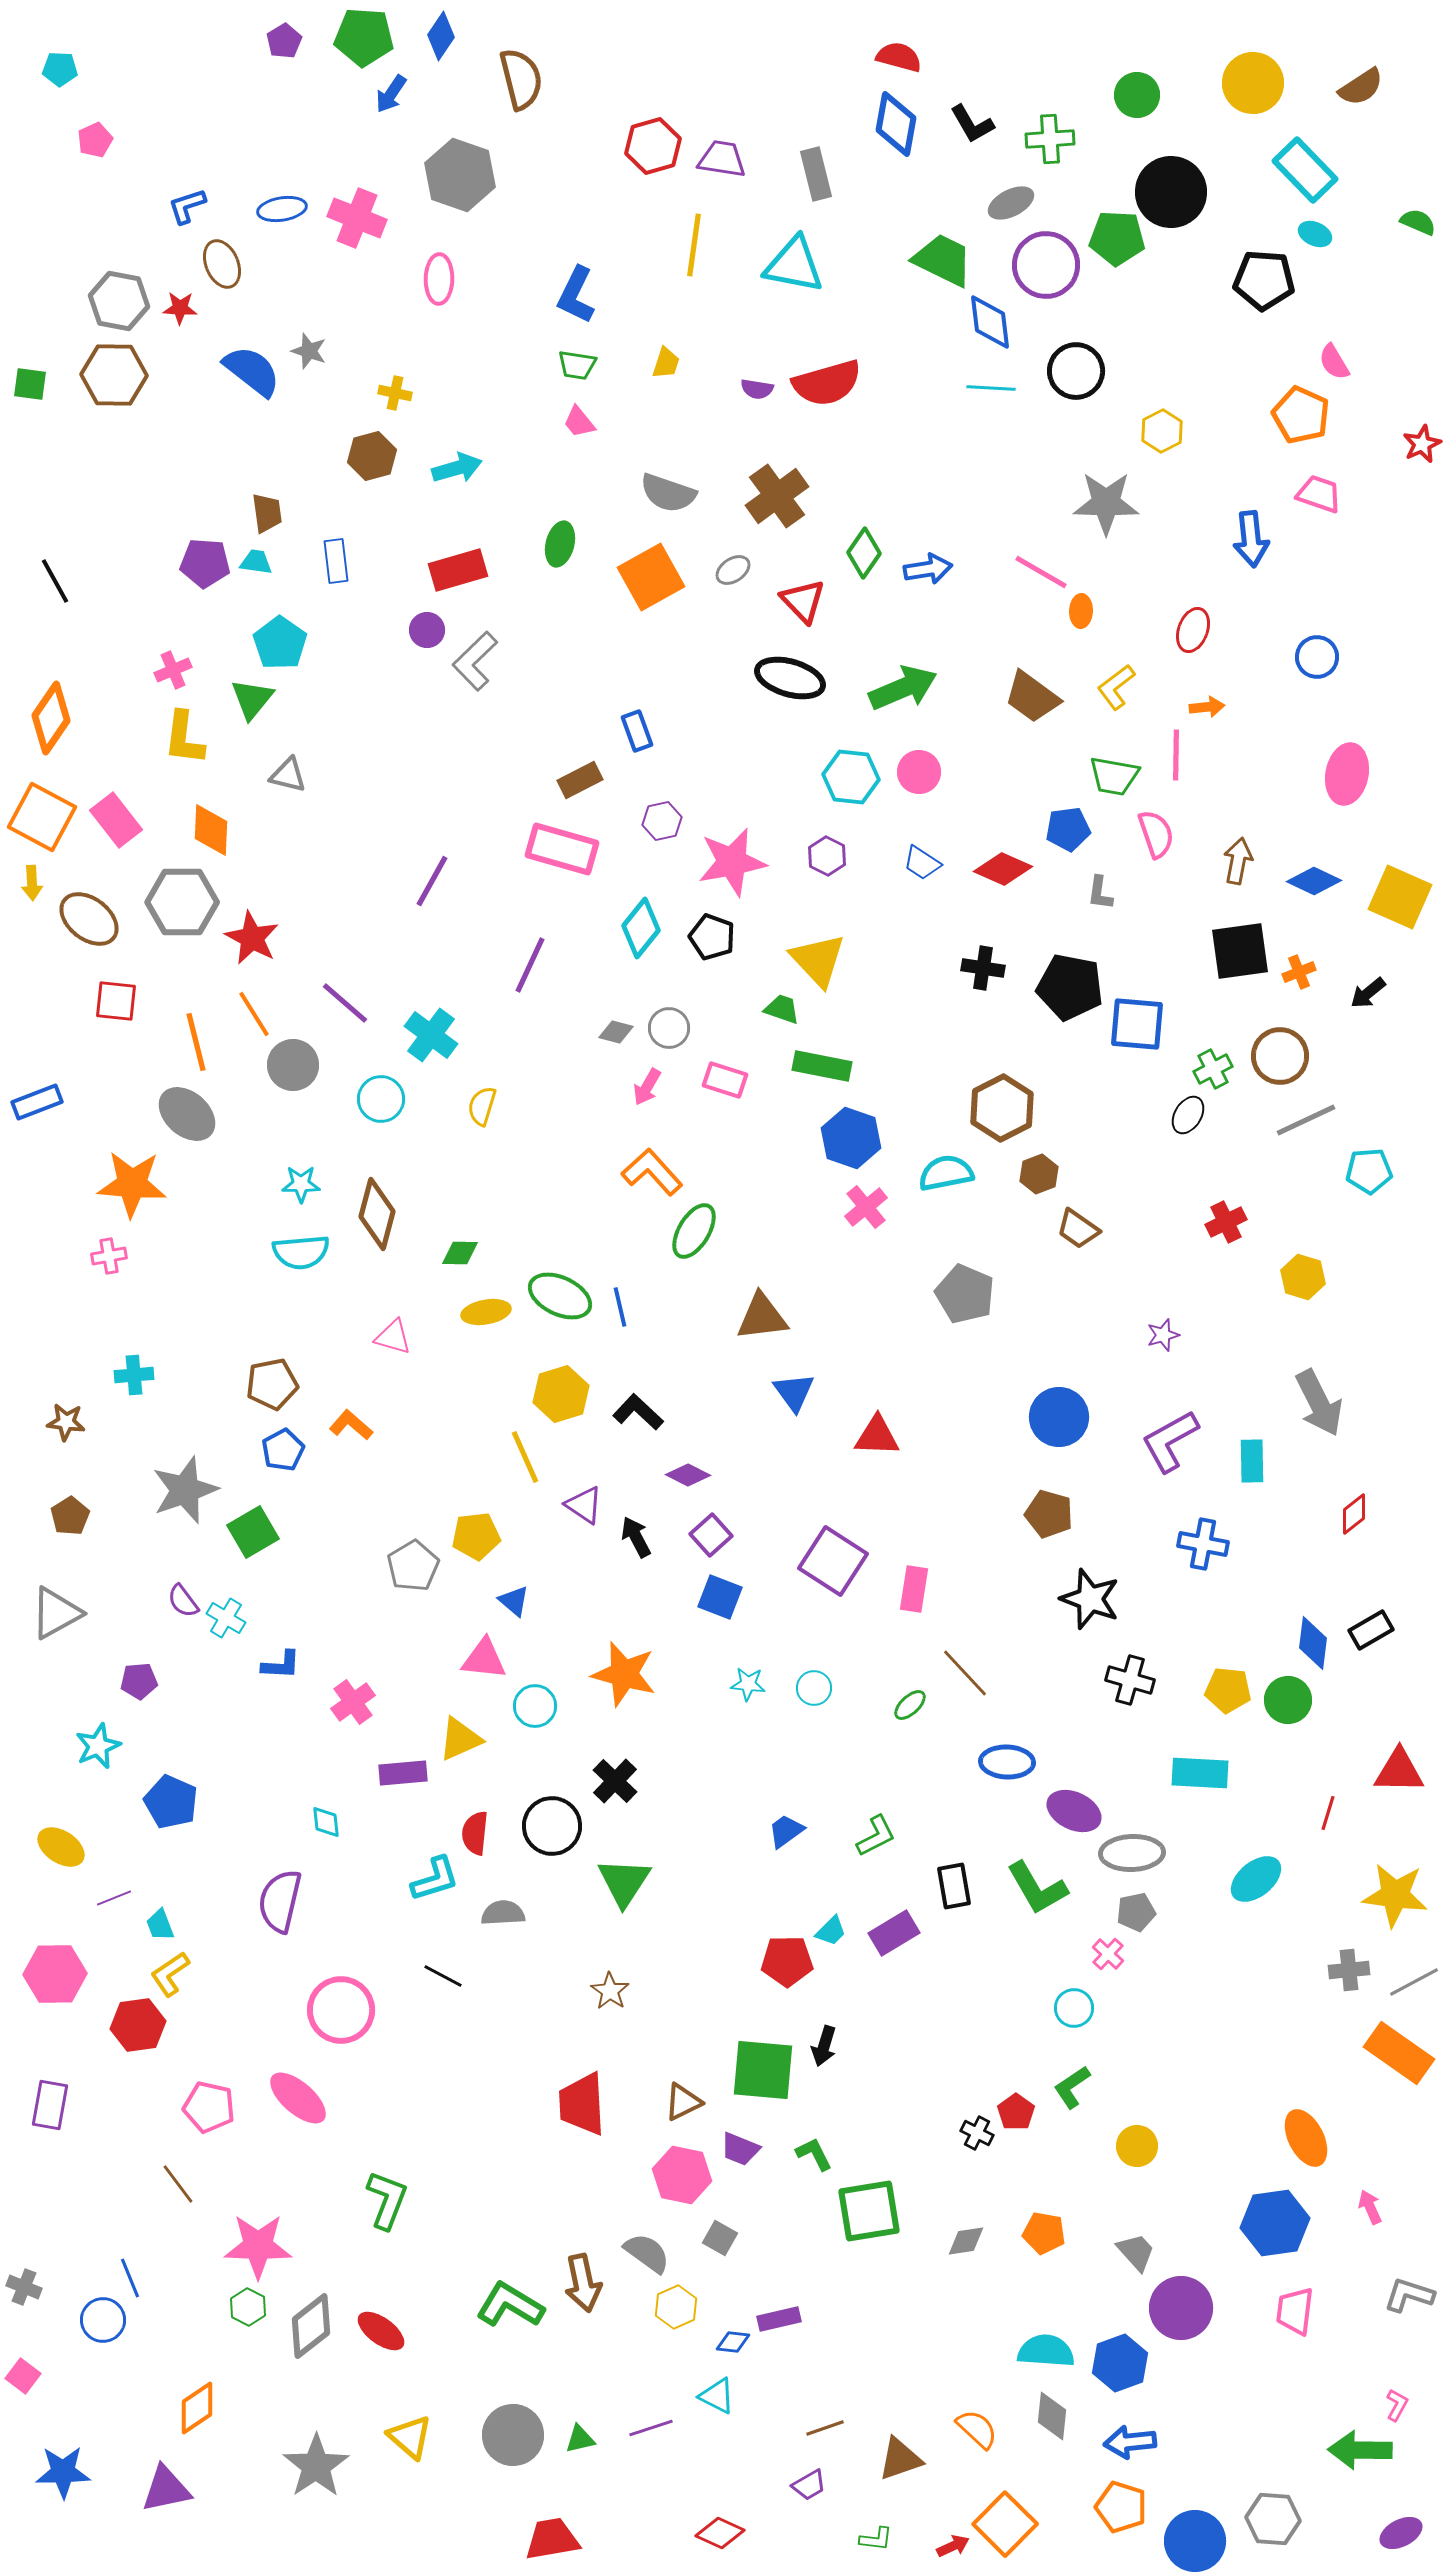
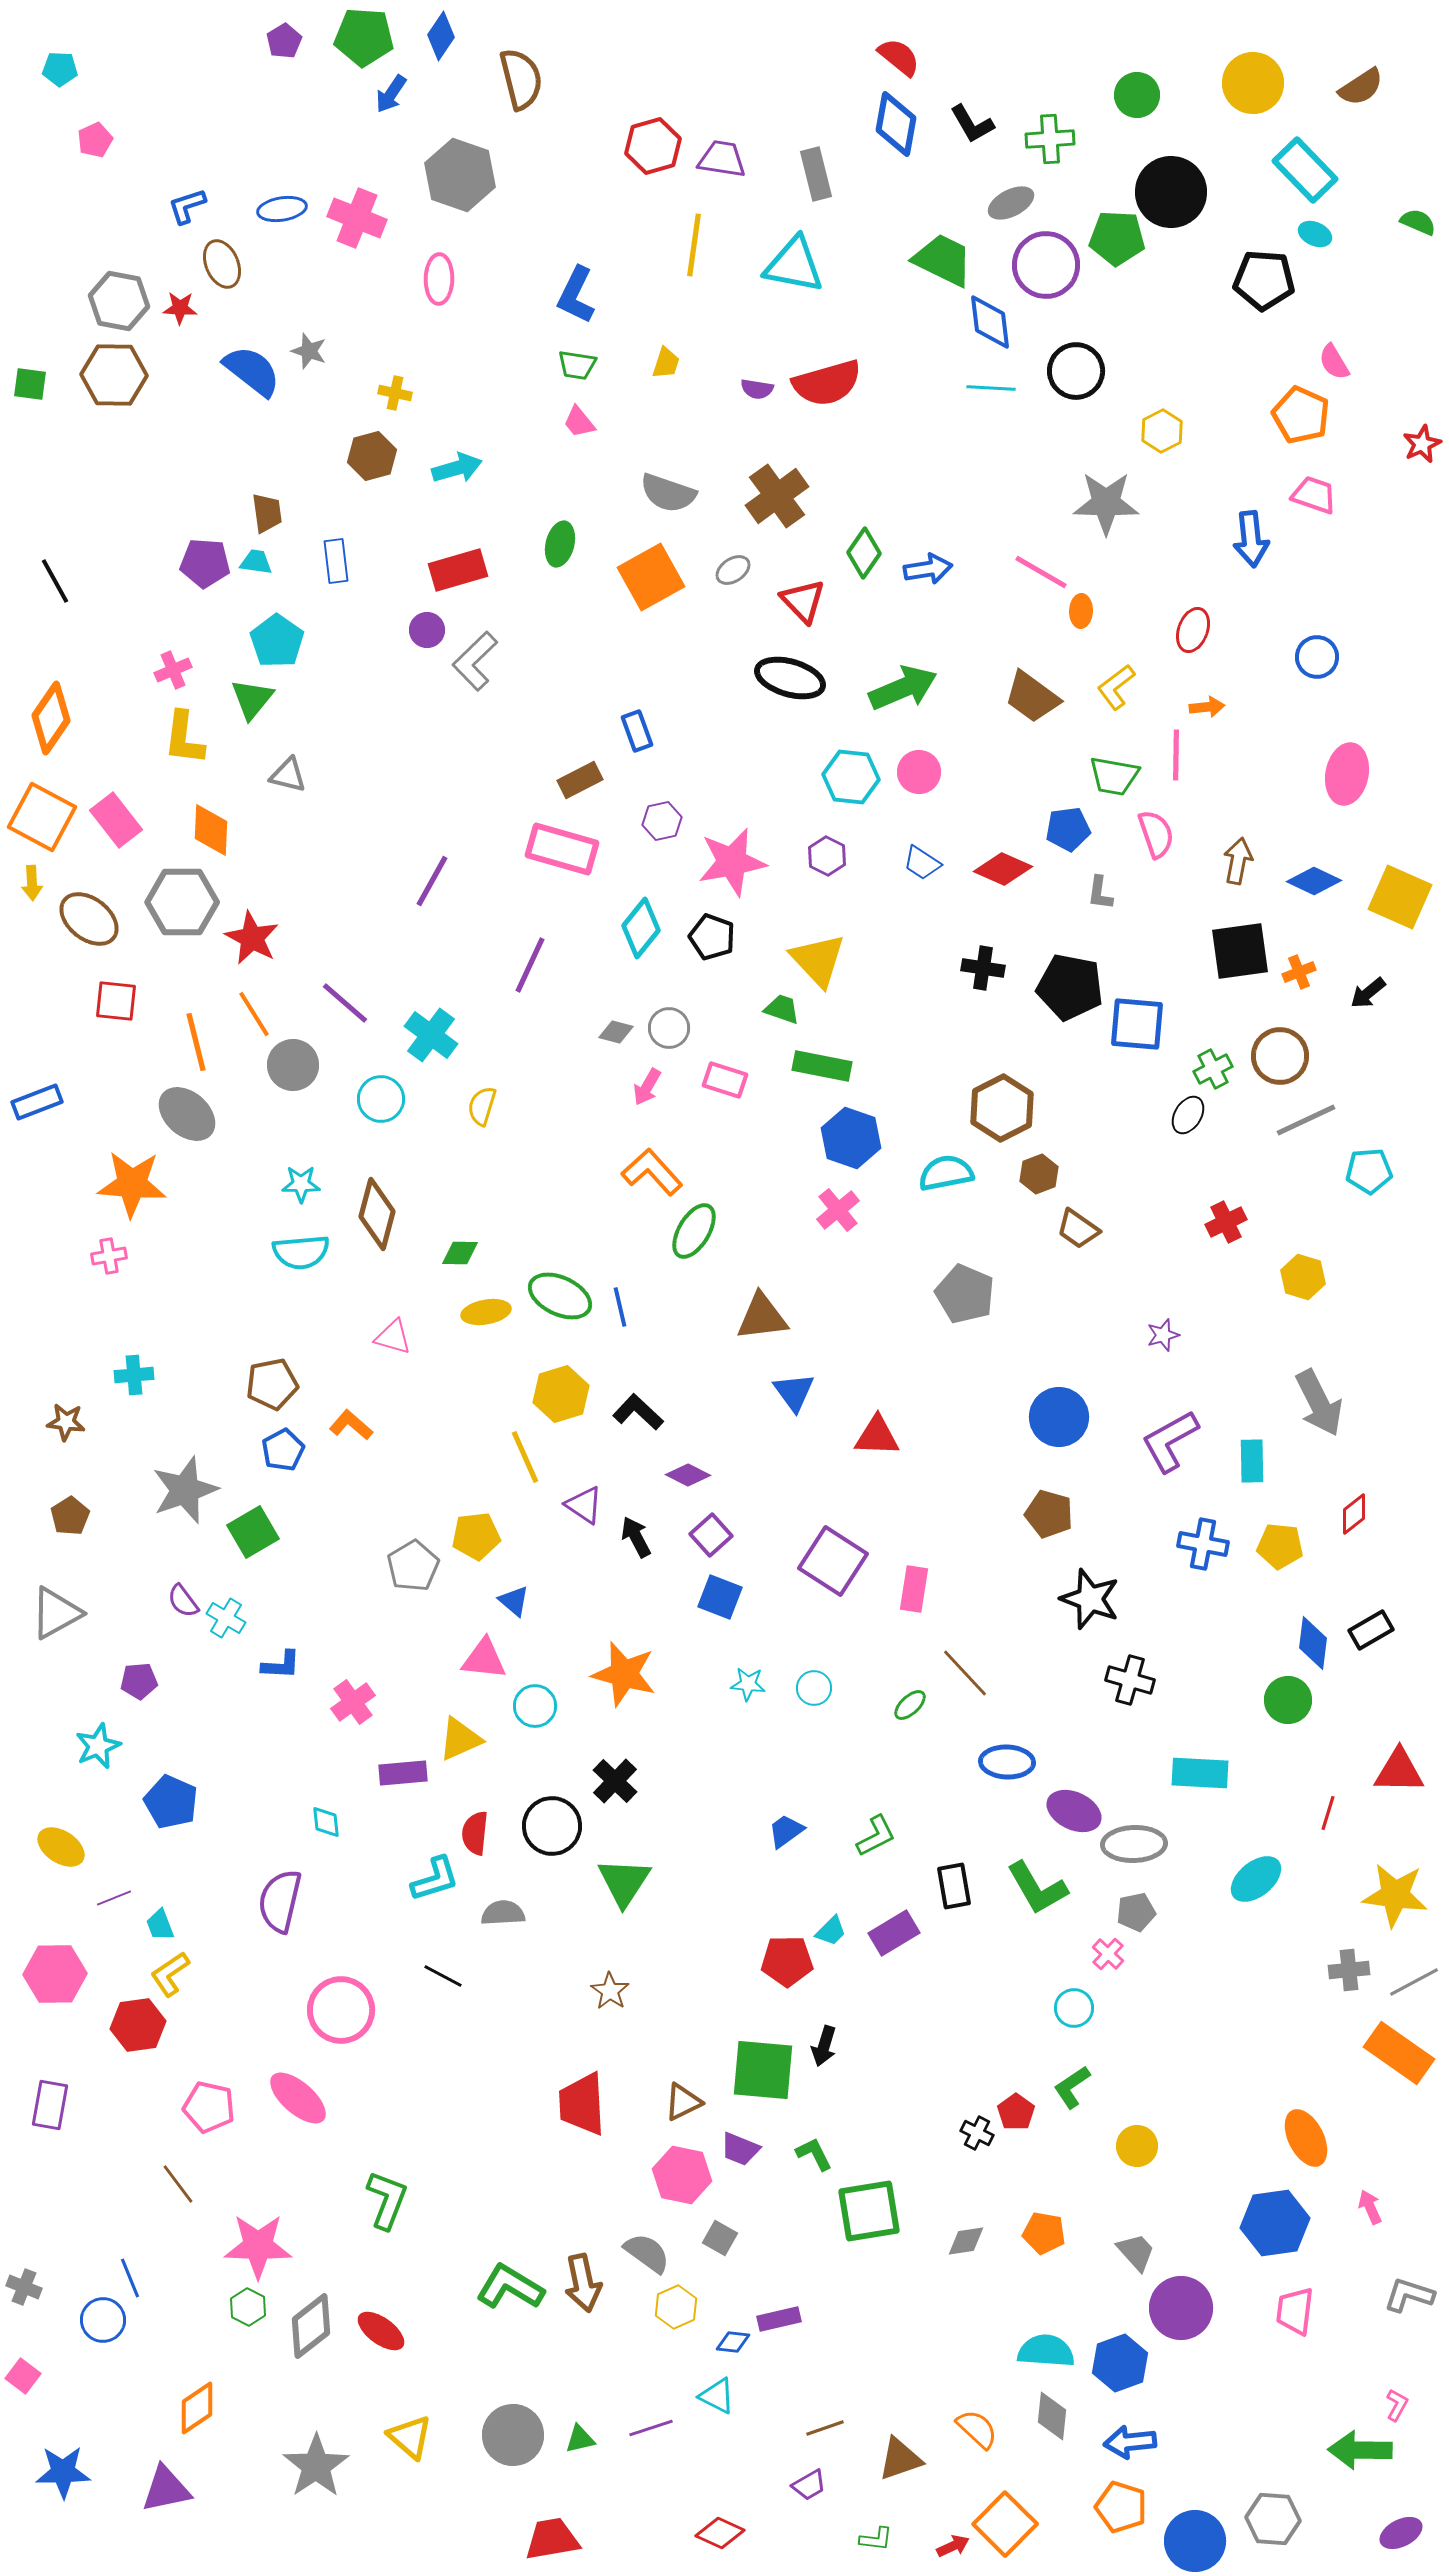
red semicircle at (899, 57): rotated 24 degrees clockwise
pink trapezoid at (1319, 494): moved 5 px left, 1 px down
cyan pentagon at (280, 643): moved 3 px left, 2 px up
pink cross at (866, 1207): moved 28 px left, 3 px down
yellow pentagon at (1228, 1690): moved 52 px right, 144 px up
gray ellipse at (1132, 1853): moved 2 px right, 9 px up
green L-shape at (510, 2305): moved 18 px up
